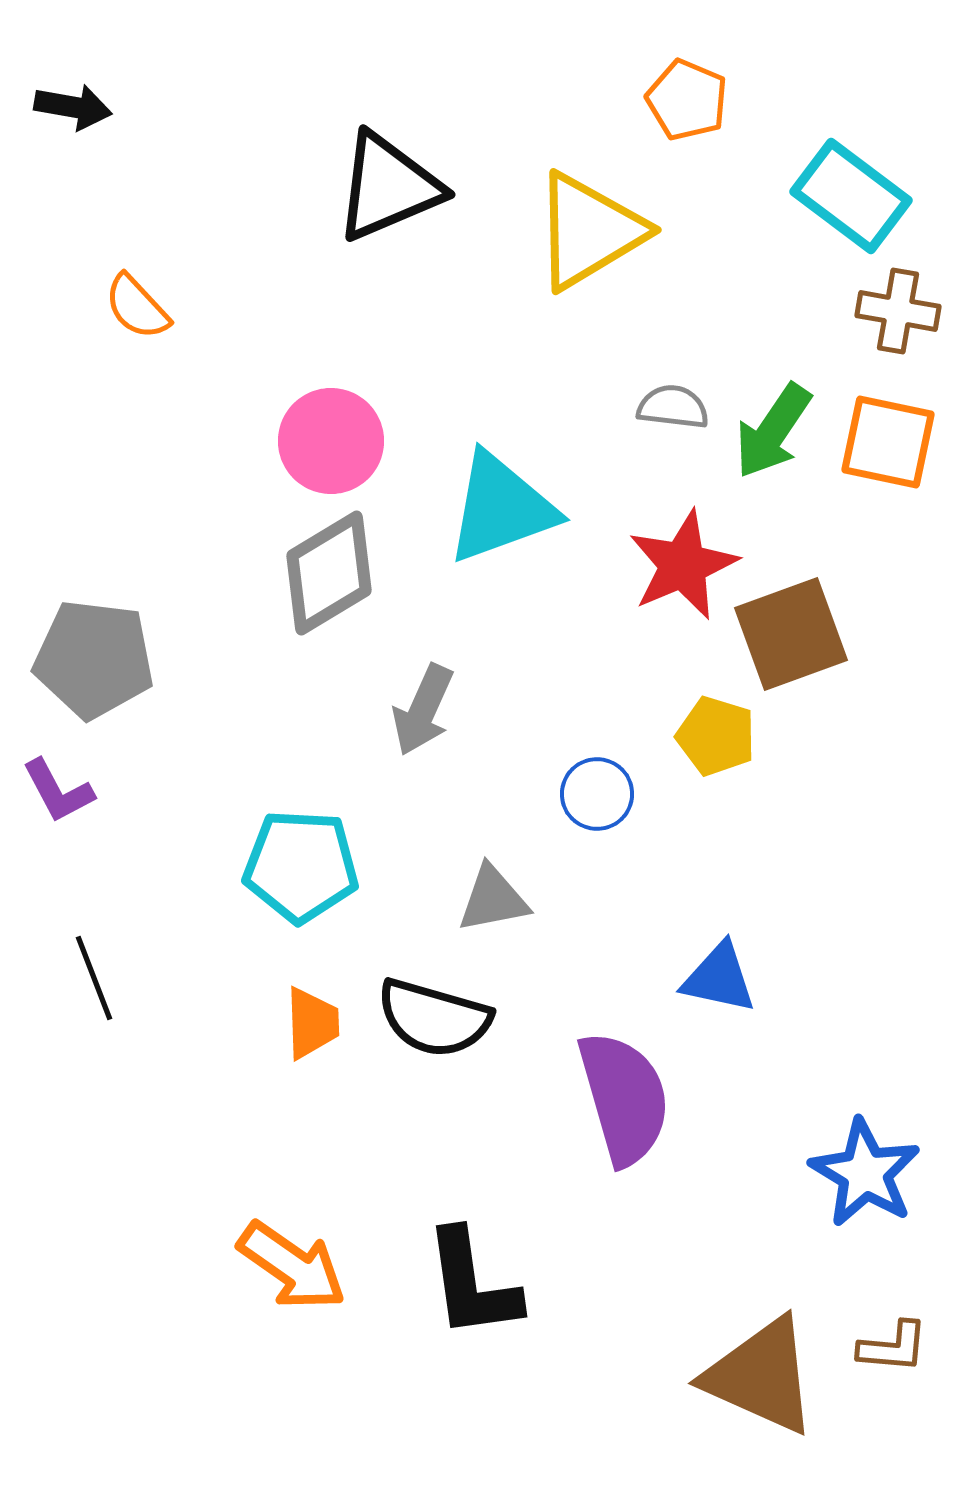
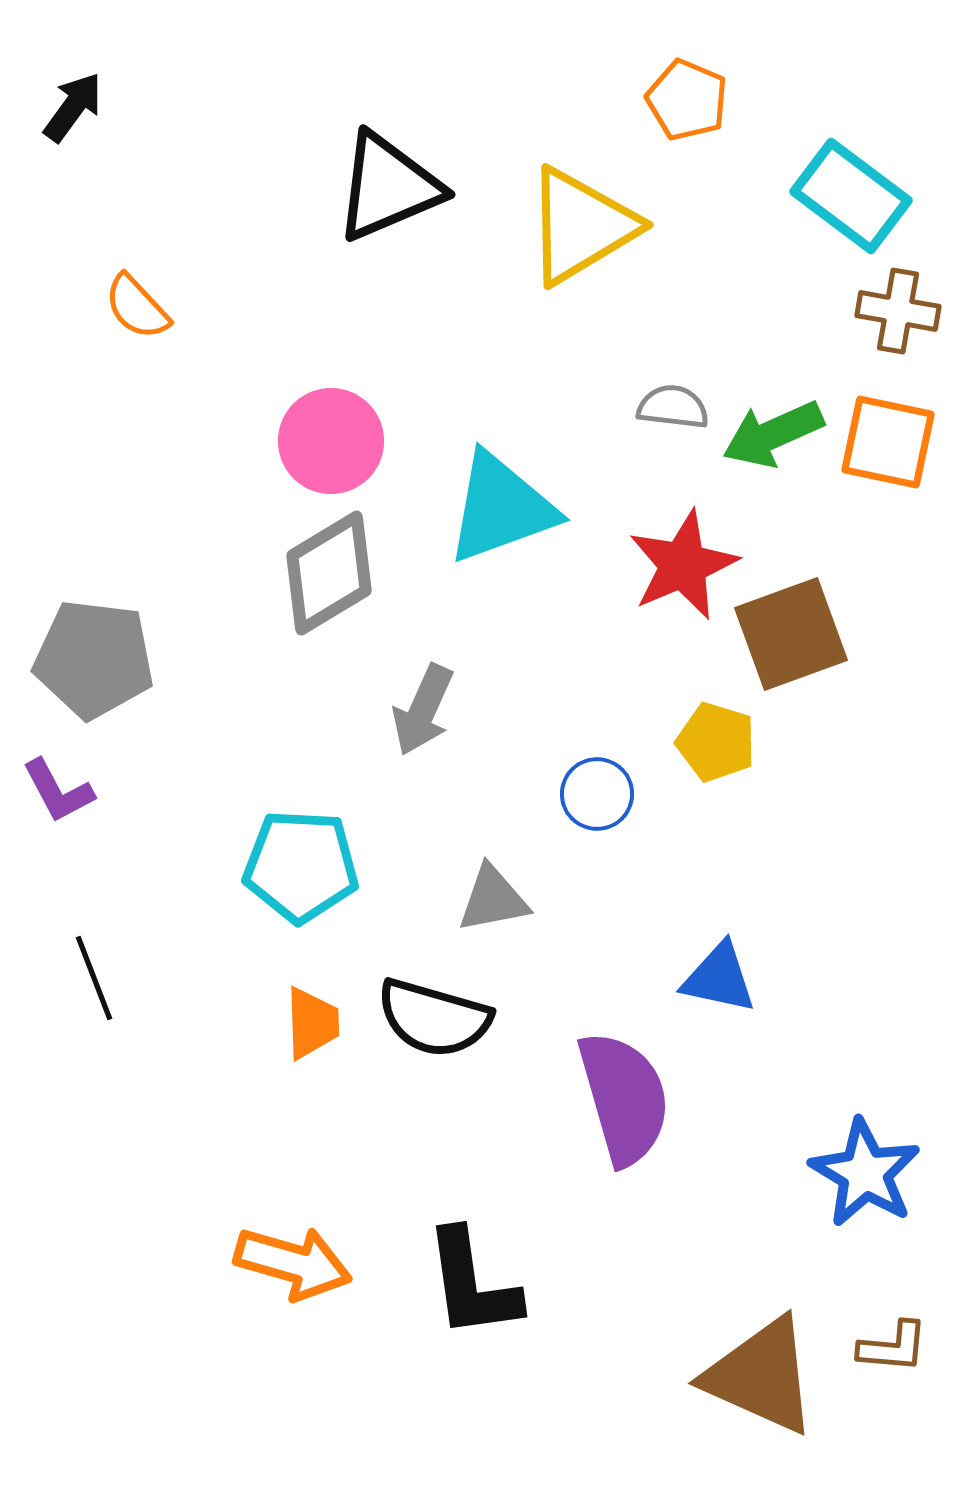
black arrow: rotated 64 degrees counterclockwise
yellow triangle: moved 8 px left, 5 px up
green arrow: moved 3 px down; rotated 32 degrees clockwise
yellow pentagon: moved 6 px down
orange arrow: moved 1 px right, 3 px up; rotated 19 degrees counterclockwise
